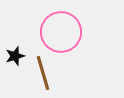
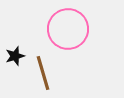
pink circle: moved 7 px right, 3 px up
